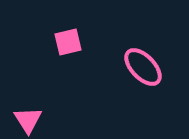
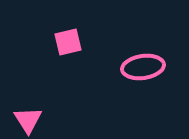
pink ellipse: rotated 54 degrees counterclockwise
